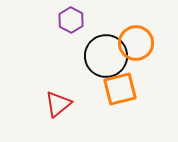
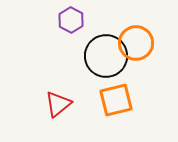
orange square: moved 4 px left, 11 px down
